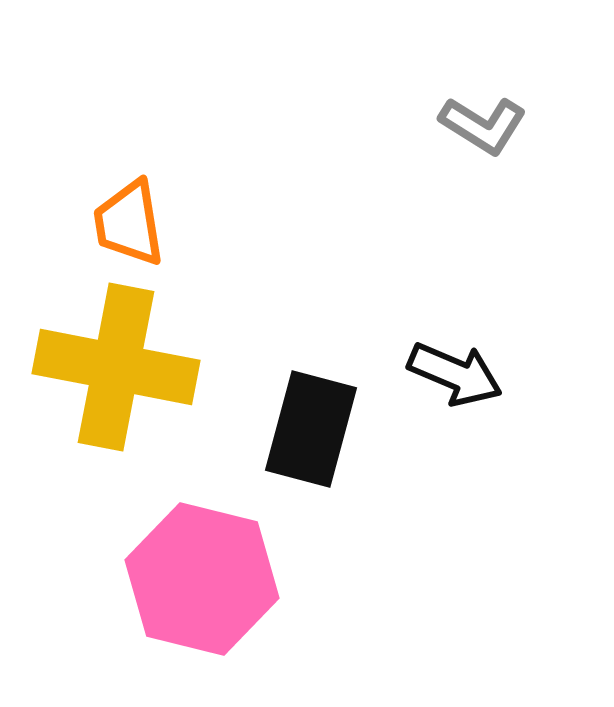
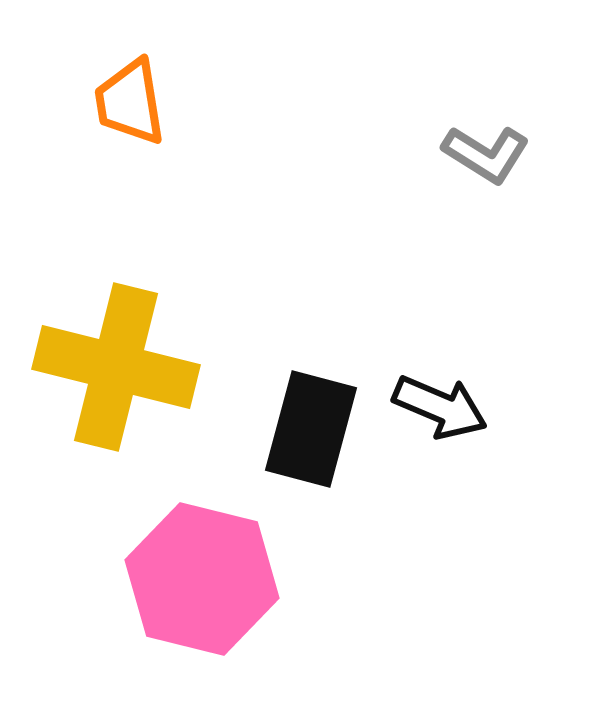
gray L-shape: moved 3 px right, 29 px down
orange trapezoid: moved 1 px right, 121 px up
yellow cross: rotated 3 degrees clockwise
black arrow: moved 15 px left, 33 px down
